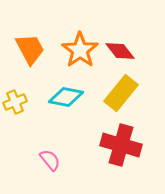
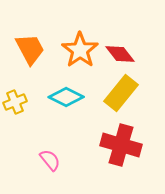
red diamond: moved 3 px down
cyan diamond: rotated 16 degrees clockwise
